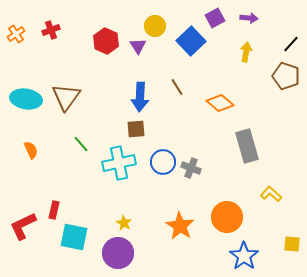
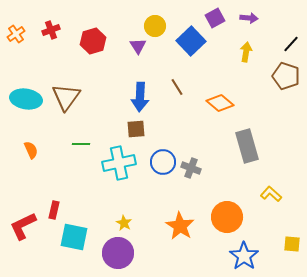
red hexagon: moved 13 px left; rotated 20 degrees clockwise
green line: rotated 48 degrees counterclockwise
